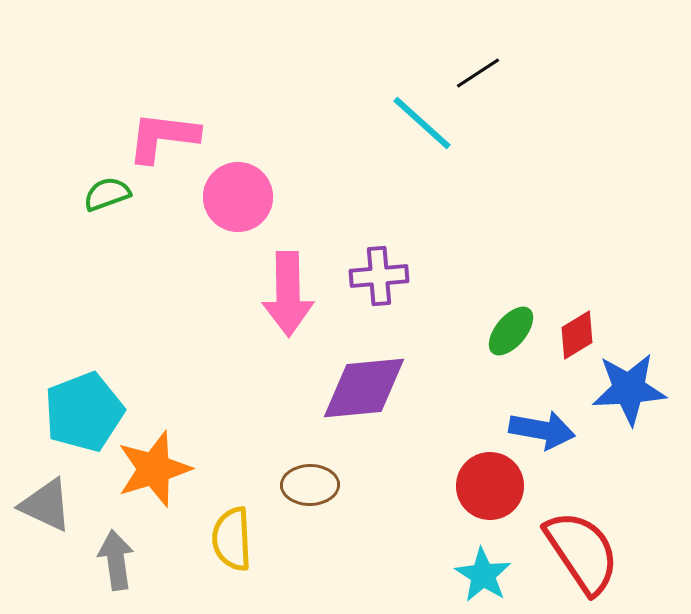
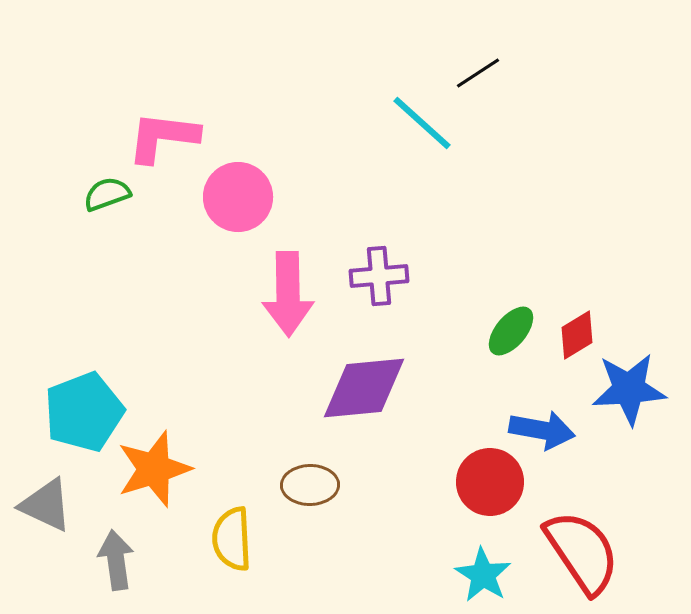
red circle: moved 4 px up
